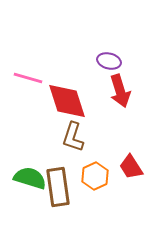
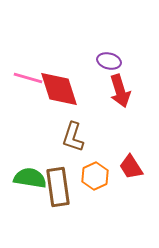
red diamond: moved 8 px left, 12 px up
green semicircle: rotated 8 degrees counterclockwise
